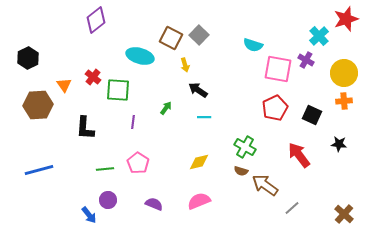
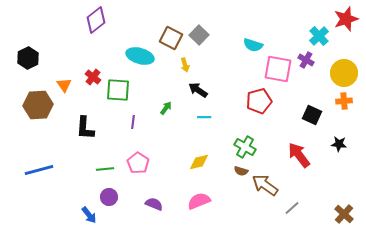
red pentagon: moved 16 px left, 7 px up; rotated 10 degrees clockwise
purple circle: moved 1 px right, 3 px up
